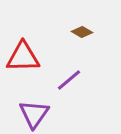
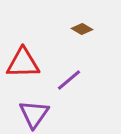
brown diamond: moved 3 px up
red triangle: moved 6 px down
